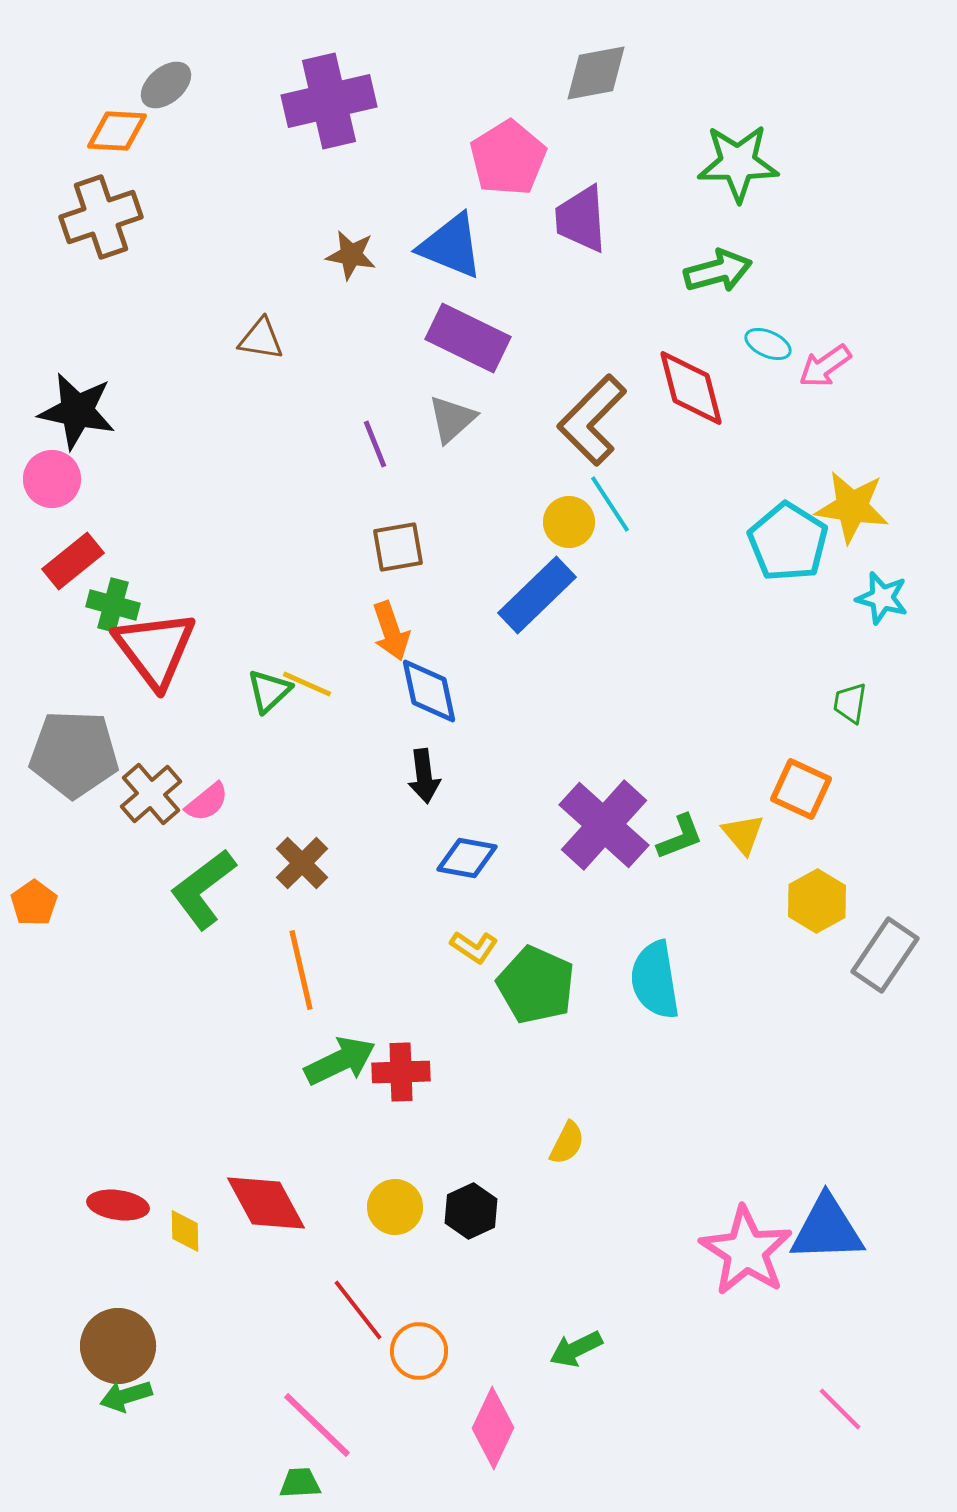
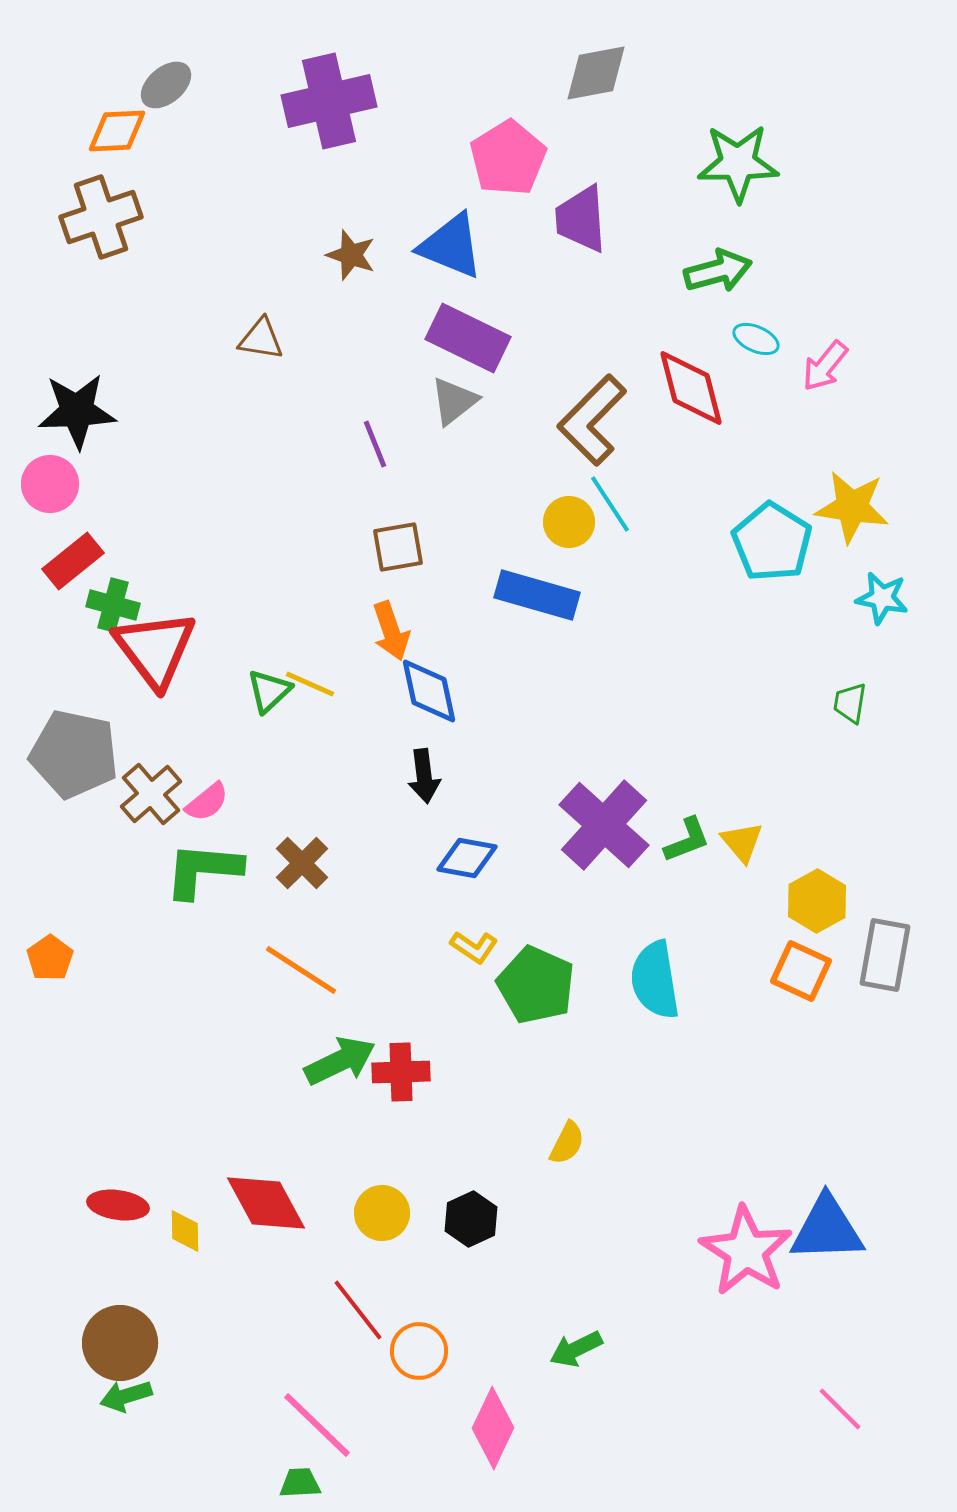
orange diamond at (117, 131): rotated 6 degrees counterclockwise
brown star at (351, 255): rotated 9 degrees clockwise
cyan ellipse at (768, 344): moved 12 px left, 5 px up
pink arrow at (825, 366): rotated 16 degrees counterclockwise
black star at (77, 411): rotated 14 degrees counterclockwise
gray triangle at (452, 419): moved 2 px right, 18 px up; rotated 4 degrees clockwise
pink circle at (52, 479): moved 2 px left, 5 px down
cyan pentagon at (788, 542): moved 16 px left
blue rectangle at (537, 595): rotated 60 degrees clockwise
cyan star at (882, 598): rotated 4 degrees counterclockwise
yellow line at (307, 684): moved 3 px right
gray pentagon at (74, 754): rotated 10 degrees clockwise
orange square at (801, 789): moved 182 px down
yellow triangle at (743, 834): moved 1 px left, 8 px down
green L-shape at (680, 837): moved 7 px right, 3 px down
green L-shape at (203, 889): moved 19 px up; rotated 42 degrees clockwise
orange pentagon at (34, 903): moved 16 px right, 55 px down
gray rectangle at (885, 955): rotated 24 degrees counterclockwise
orange line at (301, 970): rotated 44 degrees counterclockwise
yellow circle at (395, 1207): moved 13 px left, 6 px down
black hexagon at (471, 1211): moved 8 px down
brown circle at (118, 1346): moved 2 px right, 3 px up
